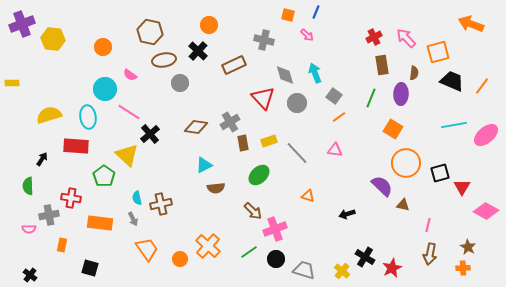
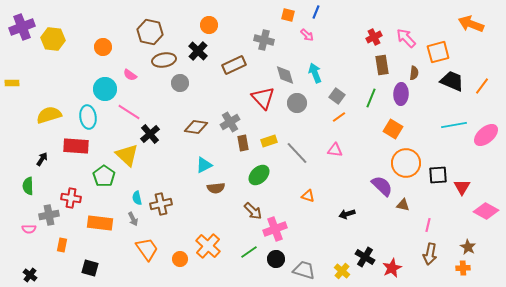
purple cross at (22, 24): moved 3 px down
gray square at (334, 96): moved 3 px right
black square at (440, 173): moved 2 px left, 2 px down; rotated 12 degrees clockwise
